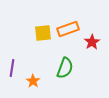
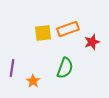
red star: rotated 14 degrees clockwise
